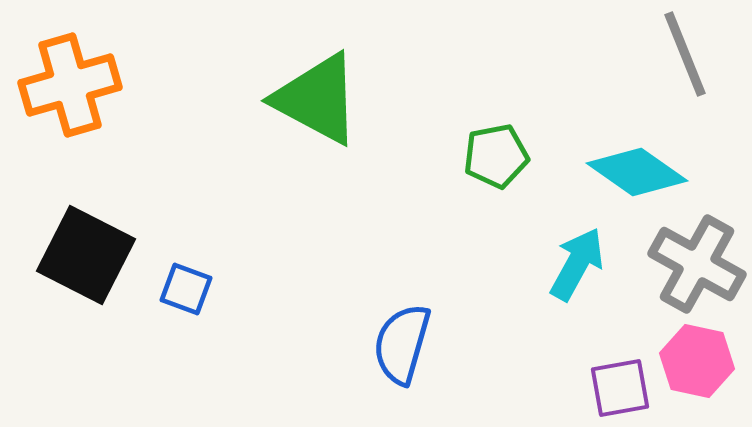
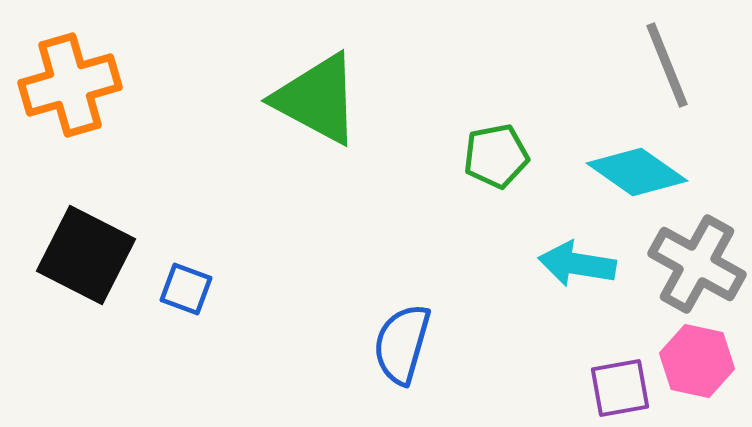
gray line: moved 18 px left, 11 px down
cyan arrow: rotated 110 degrees counterclockwise
